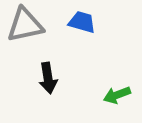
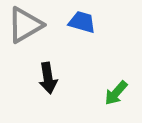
gray triangle: rotated 18 degrees counterclockwise
green arrow: moved 1 px left, 2 px up; rotated 28 degrees counterclockwise
